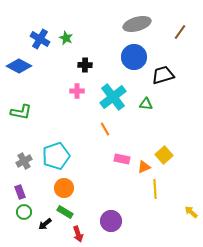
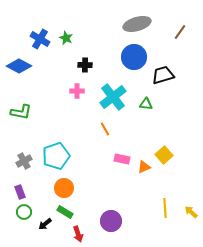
yellow line: moved 10 px right, 19 px down
